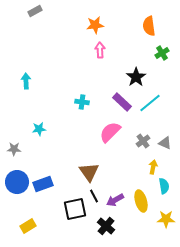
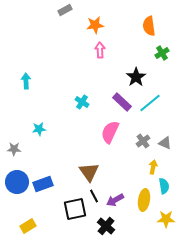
gray rectangle: moved 30 px right, 1 px up
cyan cross: rotated 24 degrees clockwise
pink semicircle: rotated 20 degrees counterclockwise
yellow ellipse: moved 3 px right, 1 px up; rotated 25 degrees clockwise
